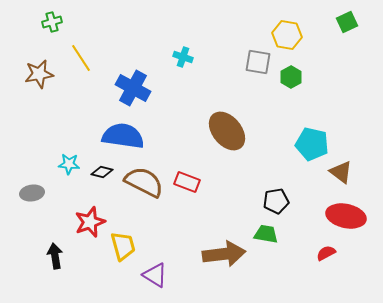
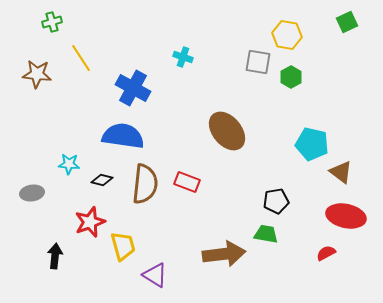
brown star: moved 2 px left; rotated 16 degrees clockwise
black diamond: moved 8 px down
brown semicircle: moved 1 px right, 2 px down; rotated 69 degrees clockwise
black arrow: rotated 15 degrees clockwise
